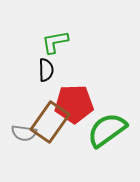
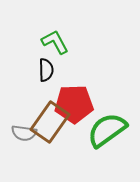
green L-shape: rotated 72 degrees clockwise
